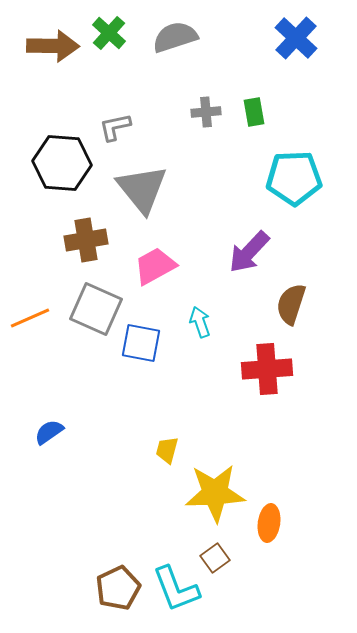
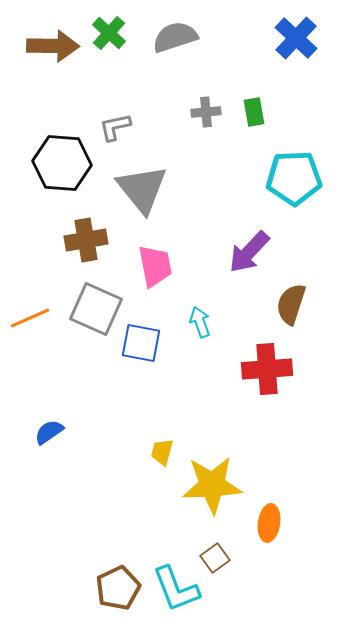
pink trapezoid: rotated 108 degrees clockwise
yellow trapezoid: moved 5 px left, 2 px down
yellow star: moved 3 px left, 8 px up
